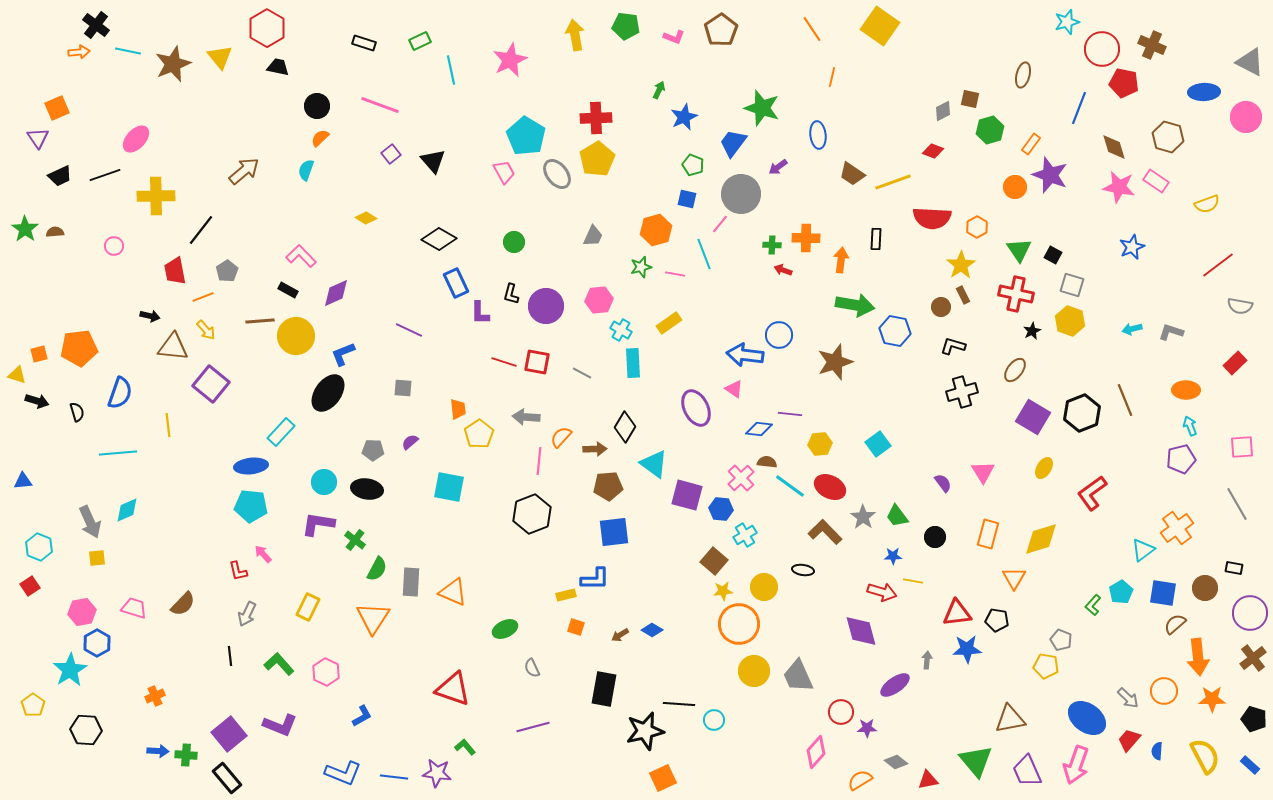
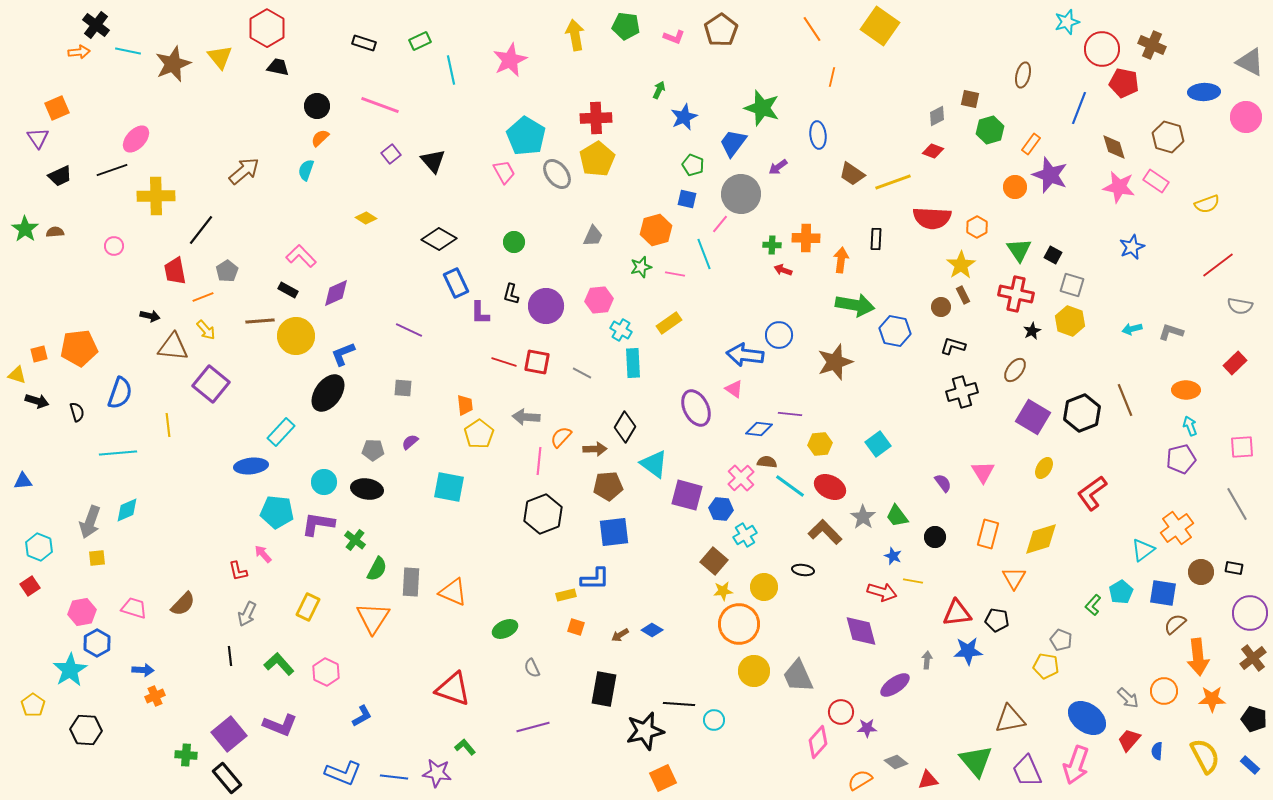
gray diamond at (943, 111): moved 6 px left, 5 px down
black line at (105, 175): moved 7 px right, 5 px up
orange trapezoid at (458, 409): moved 7 px right, 4 px up
cyan pentagon at (251, 506): moved 26 px right, 6 px down
black hexagon at (532, 514): moved 11 px right
gray arrow at (90, 522): rotated 44 degrees clockwise
blue star at (893, 556): rotated 24 degrees clockwise
brown circle at (1205, 588): moved 4 px left, 16 px up
blue star at (967, 649): moved 1 px right, 2 px down
blue arrow at (158, 751): moved 15 px left, 81 px up
pink diamond at (816, 752): moved 2 px right, 10 px up
